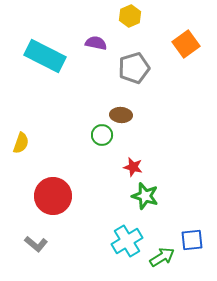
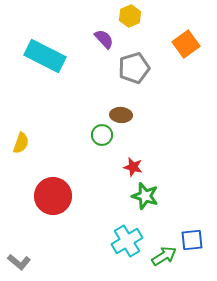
purple semicircle: moved 8 px right, 4 px up; rotated 35 degrees clockwise
gray L-shape: moved 17 px left, 18 px down
green arrow: moved 2 px right, 1 px up
